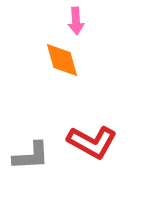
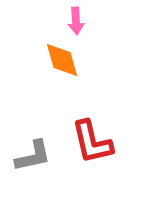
red L-shape: rotated 48 degrees clockwise
gray L-shape: moved 2 px right; rotated 9 degrees counterclockwise
